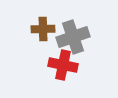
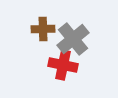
gray cross: moved 2 px down; rotated 20 degrees counterclockwise
